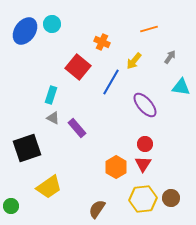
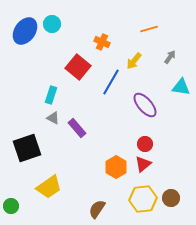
red triangle: rotated 18 degrees clockwise
